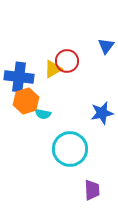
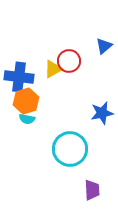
blue triangle: moved 2 px left; rotated 12 degrees clockwise
red circle: moved 2 px right
cyan semicircle: moved 16 px left, 5 px down
